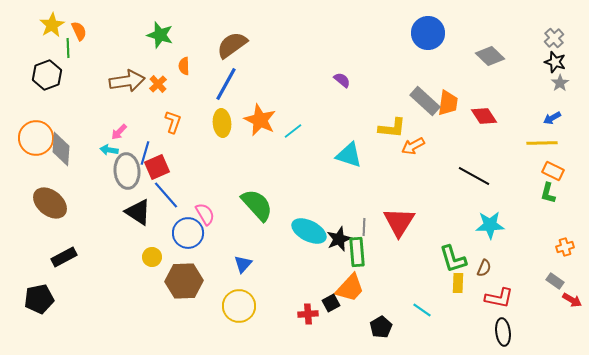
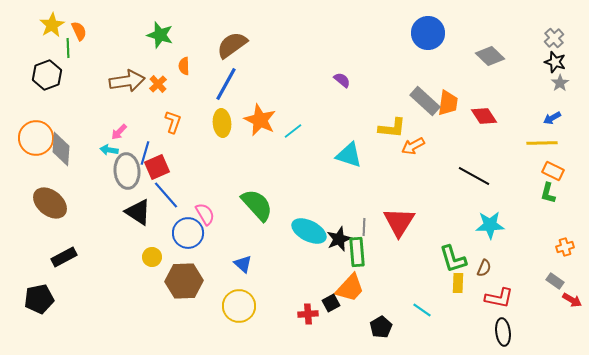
blue triangle at (243, 264): rotated 30 degrees counterclockwise
